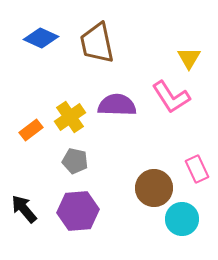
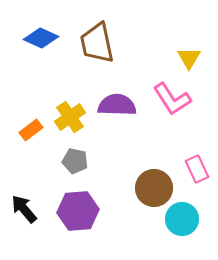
pink L-shape: moved 1 px right, 2 px down
